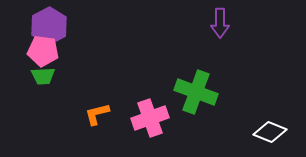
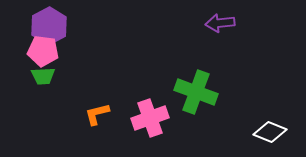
purple arrow: rotated 84 degrees clockwise
